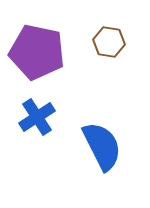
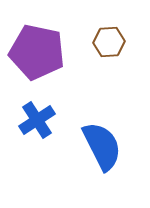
brown hexagon: rotated 12 degrees counterclockwise
blue cross: moved 3 px down
